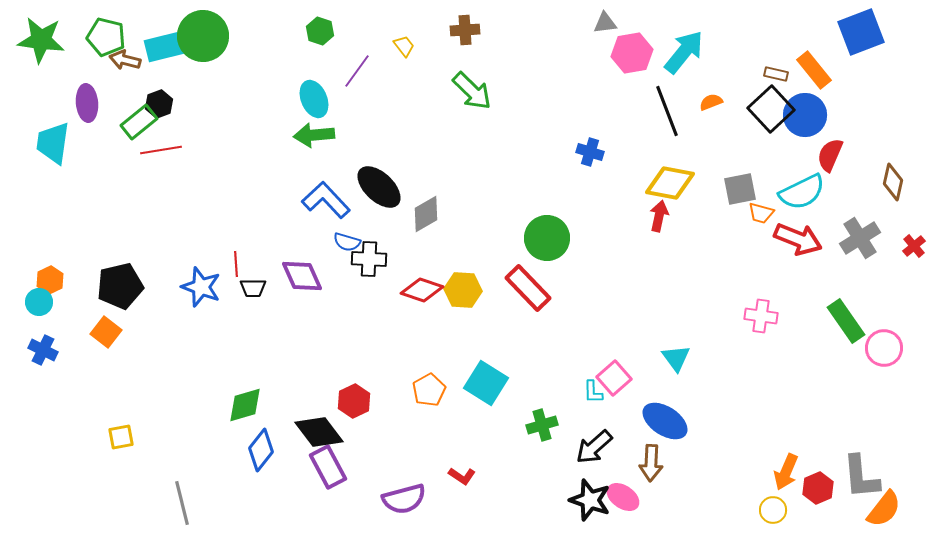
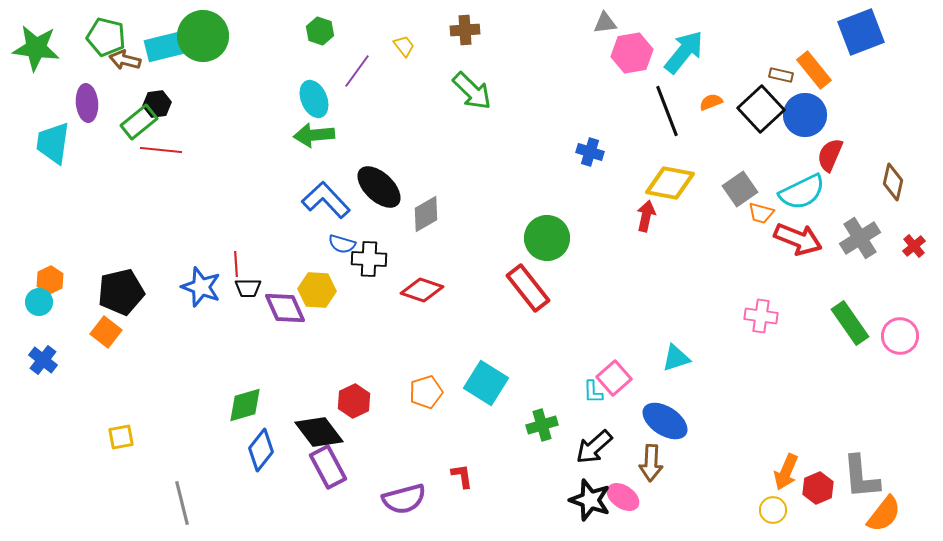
green star at (41, 40): moved 5 px left, 8 px down
brown rectangle at (776, 74): moved 5 px right, 1 px down
black hexagon at (159, 104): moved 2 px left; rotated 12 degrees clockwise
black square at (771, 109): moved 10 px left
red line at (161, 150): rotated 15 degrees clockwise
gray square at (740, 189): rotated 24 degrees counterclockwise
red arrow at (659, 216): moved 13 px left
blue semicircle at (347, 242): moved 5 px left, 2 px down
purple diamond at (302, 276): moved 17 px left, 32 px down
black pentagon at (120, 286): moved 1 px right, 6 px down
black trapezoid at (253, 288): moved 5 px left
red rectangle at (528, 288): rotated 6 degrees clockwise
yellow hexagon at (463, 290): moved 146 px left
green rectangle at (846, 321): moved 4 px right, 2 px down
pink circle at (884, 348): moved 16 px right, 12 px up
blue cross at (43, 350): moved 10 px down; rotated 12 degrees clockwise
cyan triangle at (676, 358): rotated 48 degrees clockwise
orange pentagon at (429, 390): moved 3 px left, 2 px down; rotated 12 degrees clockwise
red L-shape at (462, 476): rotated 132 degrees counterclockwise
orange semicircle at (884, 509): moved 5 px down
